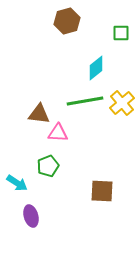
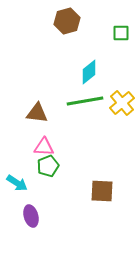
cyan diamond: moved 7 px left, 4 px down
brown triangle: moved 2 px left, 1 px up
pink triangle: moved 14 px left, 14 px down
